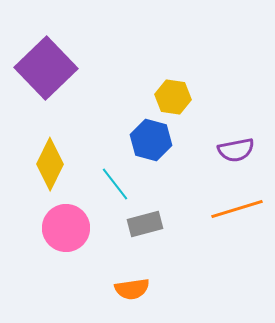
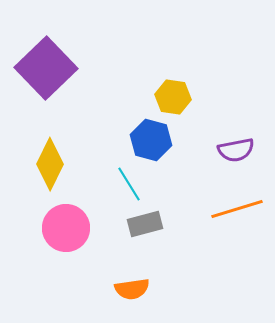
cyan line: moved 14 px right; rotated 6 degrees clockwise
